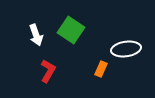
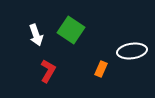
white ellipse: moved 6 px right, 2 px down
